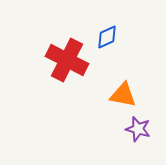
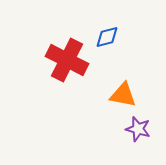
blue diamond: rotated 10 degrees clockwise
